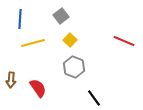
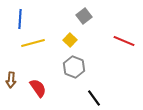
gray square: moved 23 px right
